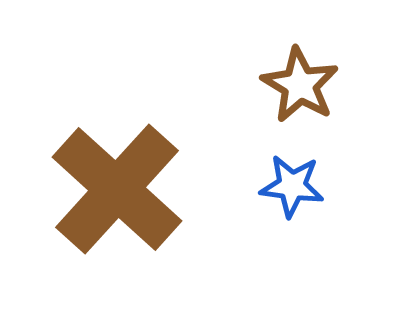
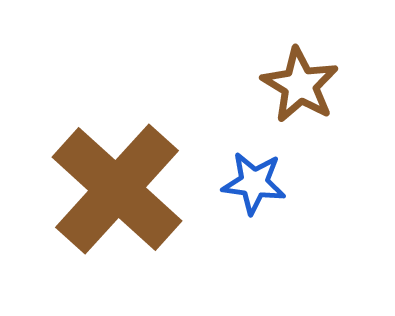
blue star: moved 38 px left, 3 px up
